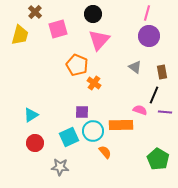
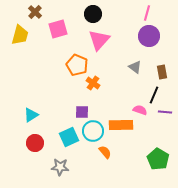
orange cross: moved 1 px left
